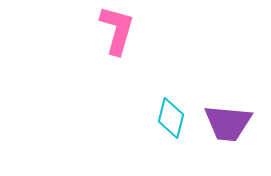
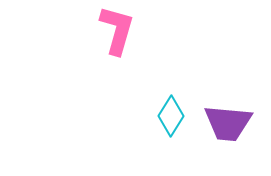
cyan diamond: moved 2 px up; rotated 18 degrees clockwise
